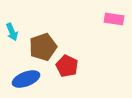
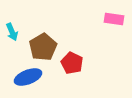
brown pentagon: rotated 12 degrees counterclockwise
red pentagon: moved 5 px right, 3 px up
blue ellipse: moved 2 px right, 2 px up
